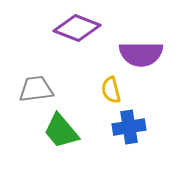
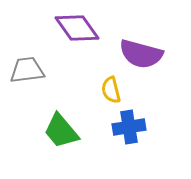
purple diamond: rotated 33 degrees clockwise
purple semicircle: rotated 15 degrees clockwise
gray trapezoid: moved 9 px left, 19 px up
